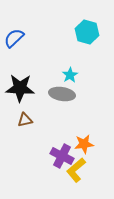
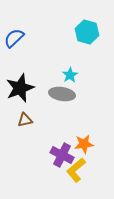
black star: rotated 24 degrees counterclockwise
purple cross: moved 1 px up
